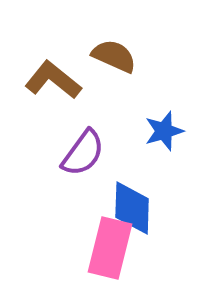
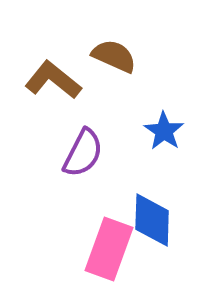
blue star: rotated 21 degrees counterclockwise
purple semicircle: rotated 9 degrees counterclockwise
blue diamond: moved 20 px right, 12 px down
pink rectangle: moved 1 px left, 1 px down; rotated 6 degrees clockwise
